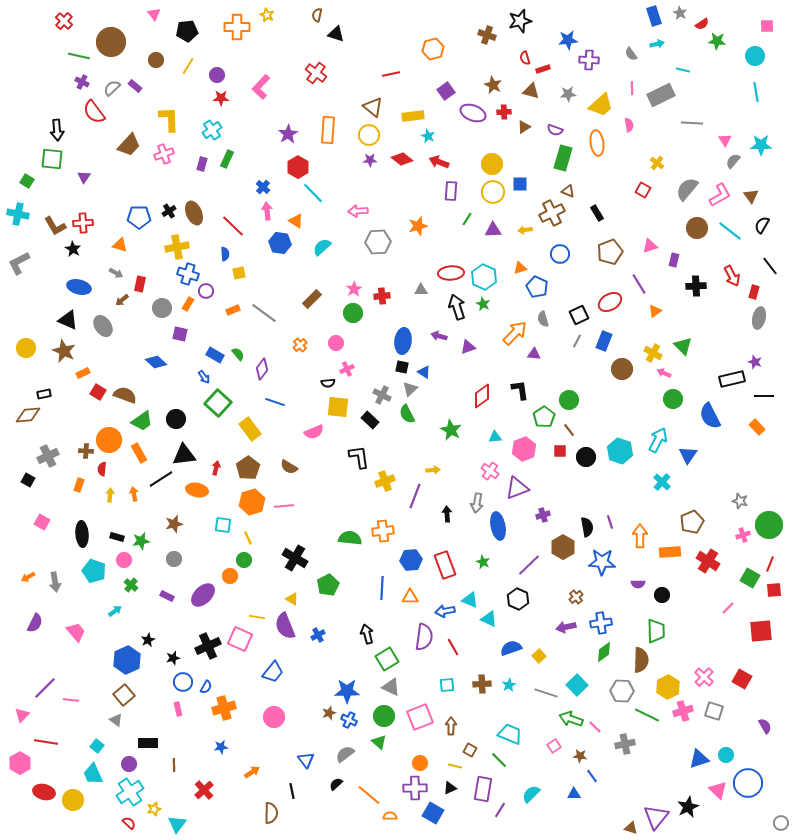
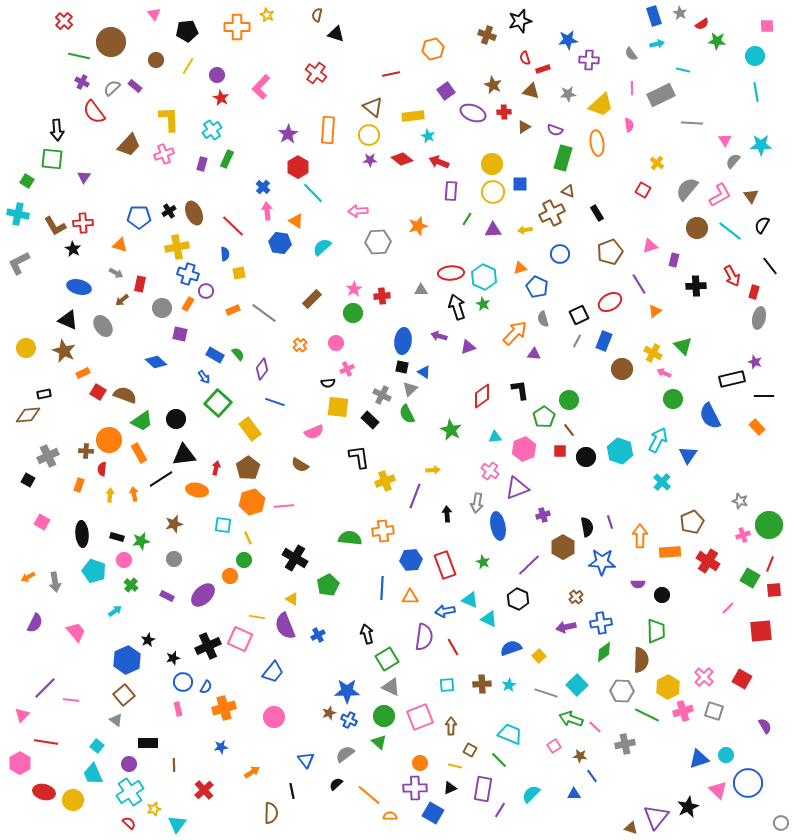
red star at (221, 98): rotated 28 degrees clockwise
brown semicircle at (289, 467): moved 11 px right, 2 px up
